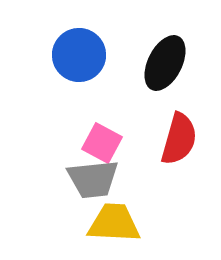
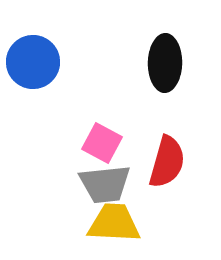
blue circle: moved 46 px left, 7 px down
black ellipse: rotated 26 degrees counterclockwise
red semicircle: moved 12 px left, 23 px down
gray trapezoid: moved 12 px right, 5 px down
